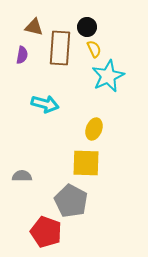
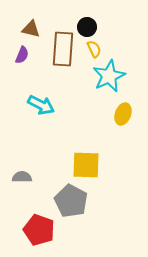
brown triangle: moved 3 px left, 2 px down
brown rectangle: moved 3 px right, 1 px down
purple semicircle: rotated 12 degrees clockwise
cyan star: moved 1 px right
cyan arrow: moved 4 px left, 1 px down; rotated 12 degrees clockwise
yellow ellipse: moved 29 px right, 15 px up
yellow square: moved 2 px down
gray semicircle: moved 1 px down
red pentagon: moved 7 px left, 2 px up
